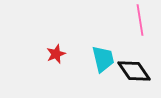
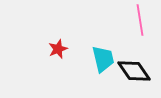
red star: moved 2 px right, 5 px up
